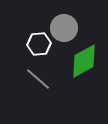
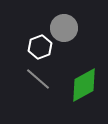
white hexagon: moved 1 px right, 3 px down; rotated 15 degrees counterclockwise
green diamond: moved 24 px down
